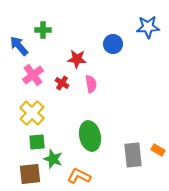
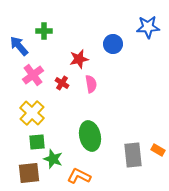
green cross: moved 1 px right, 1 px down
red star: moved 2 px right; rotated 18 degrees counterclockwise
brown square: moved 1 px left, 1 px up
